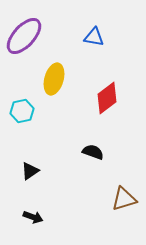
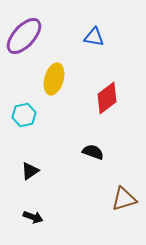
cyan hexagon: moved 2 px right, 4 px down
